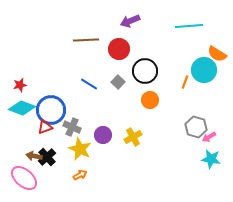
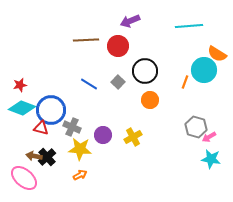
red circle: moved 1 px left, 3 px up
red triangle: moved 4 px left, 1 px down; rotated 35 degrees clockwise
yellow star: rotated 20 degrees counterclockwise
